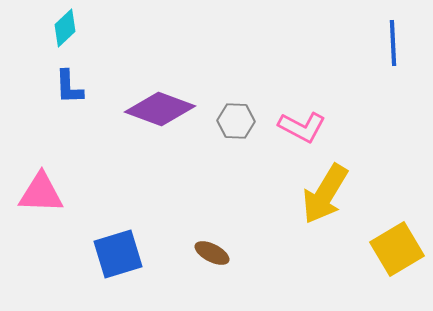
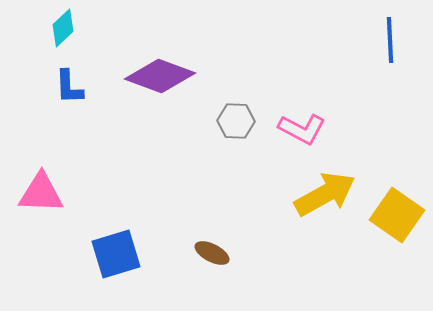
cyan diamond: moved 2 px left
blue line: moved 3 px left, 3 px up
purple diamond: moved 33 px up
pink L-shape: moved 2 px down
yellow arrow: rotated 150 degrees counterclockwise
yellow square: moved 34 px up; rotated 24 degrees counterclockwise
blue square: moved 2 px left
